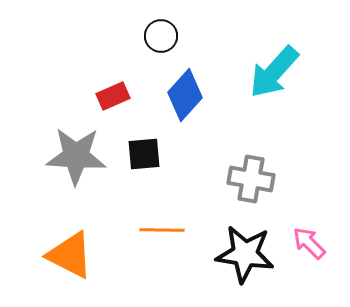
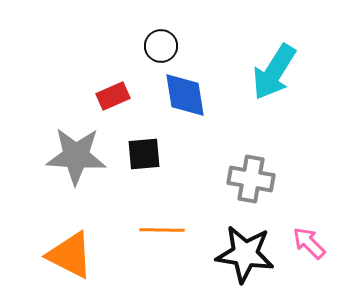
black circle: moved 10 px down
cyan arrow: rotated 10 degrees counterclockwise
blue diamond: rotated 51 degrees counterclockwise
